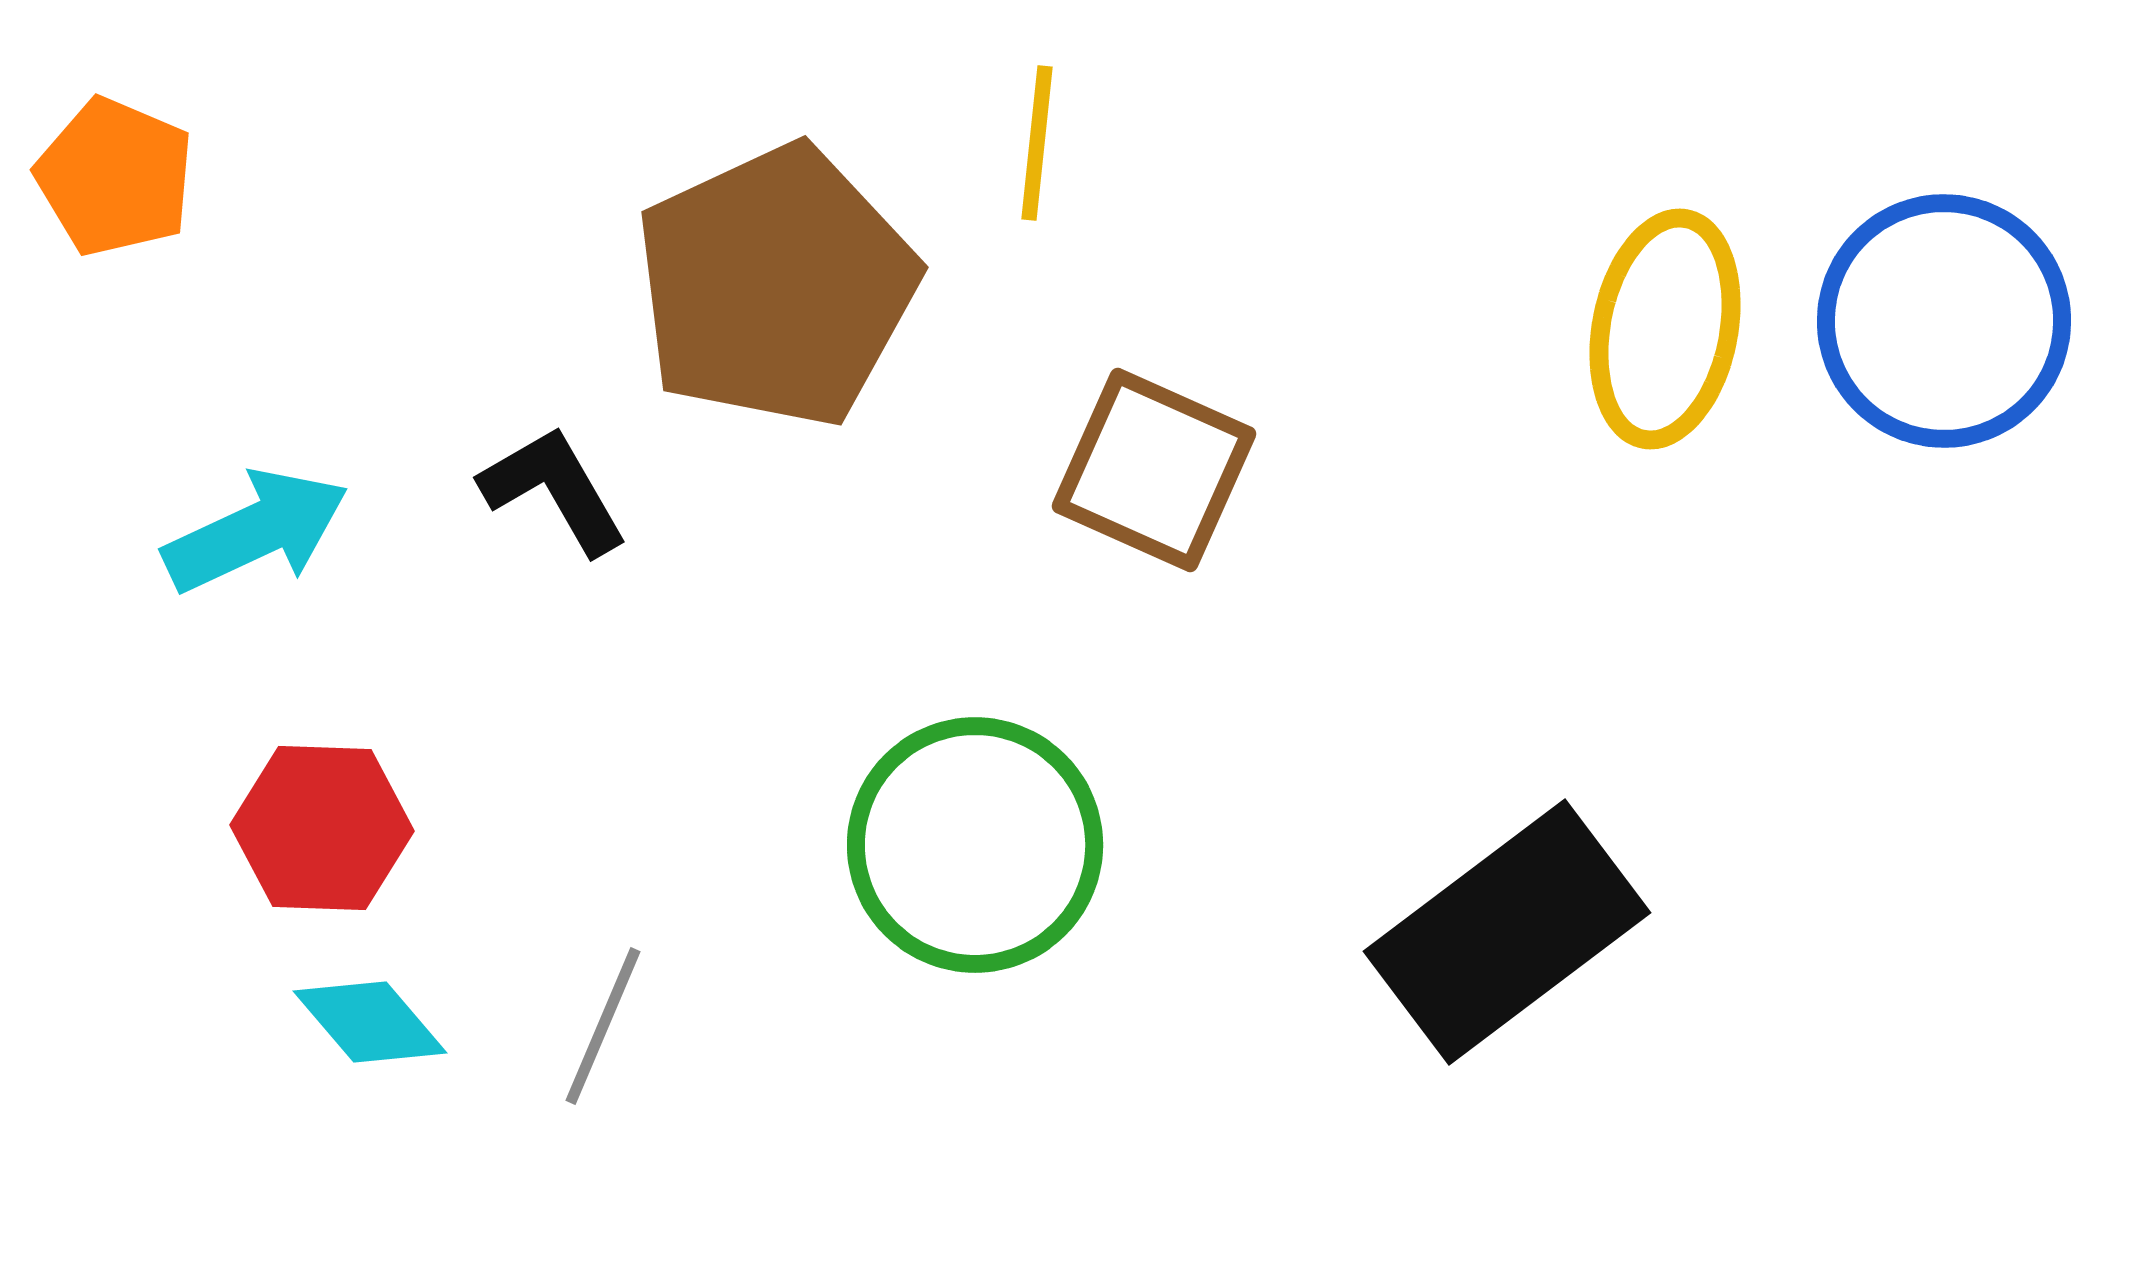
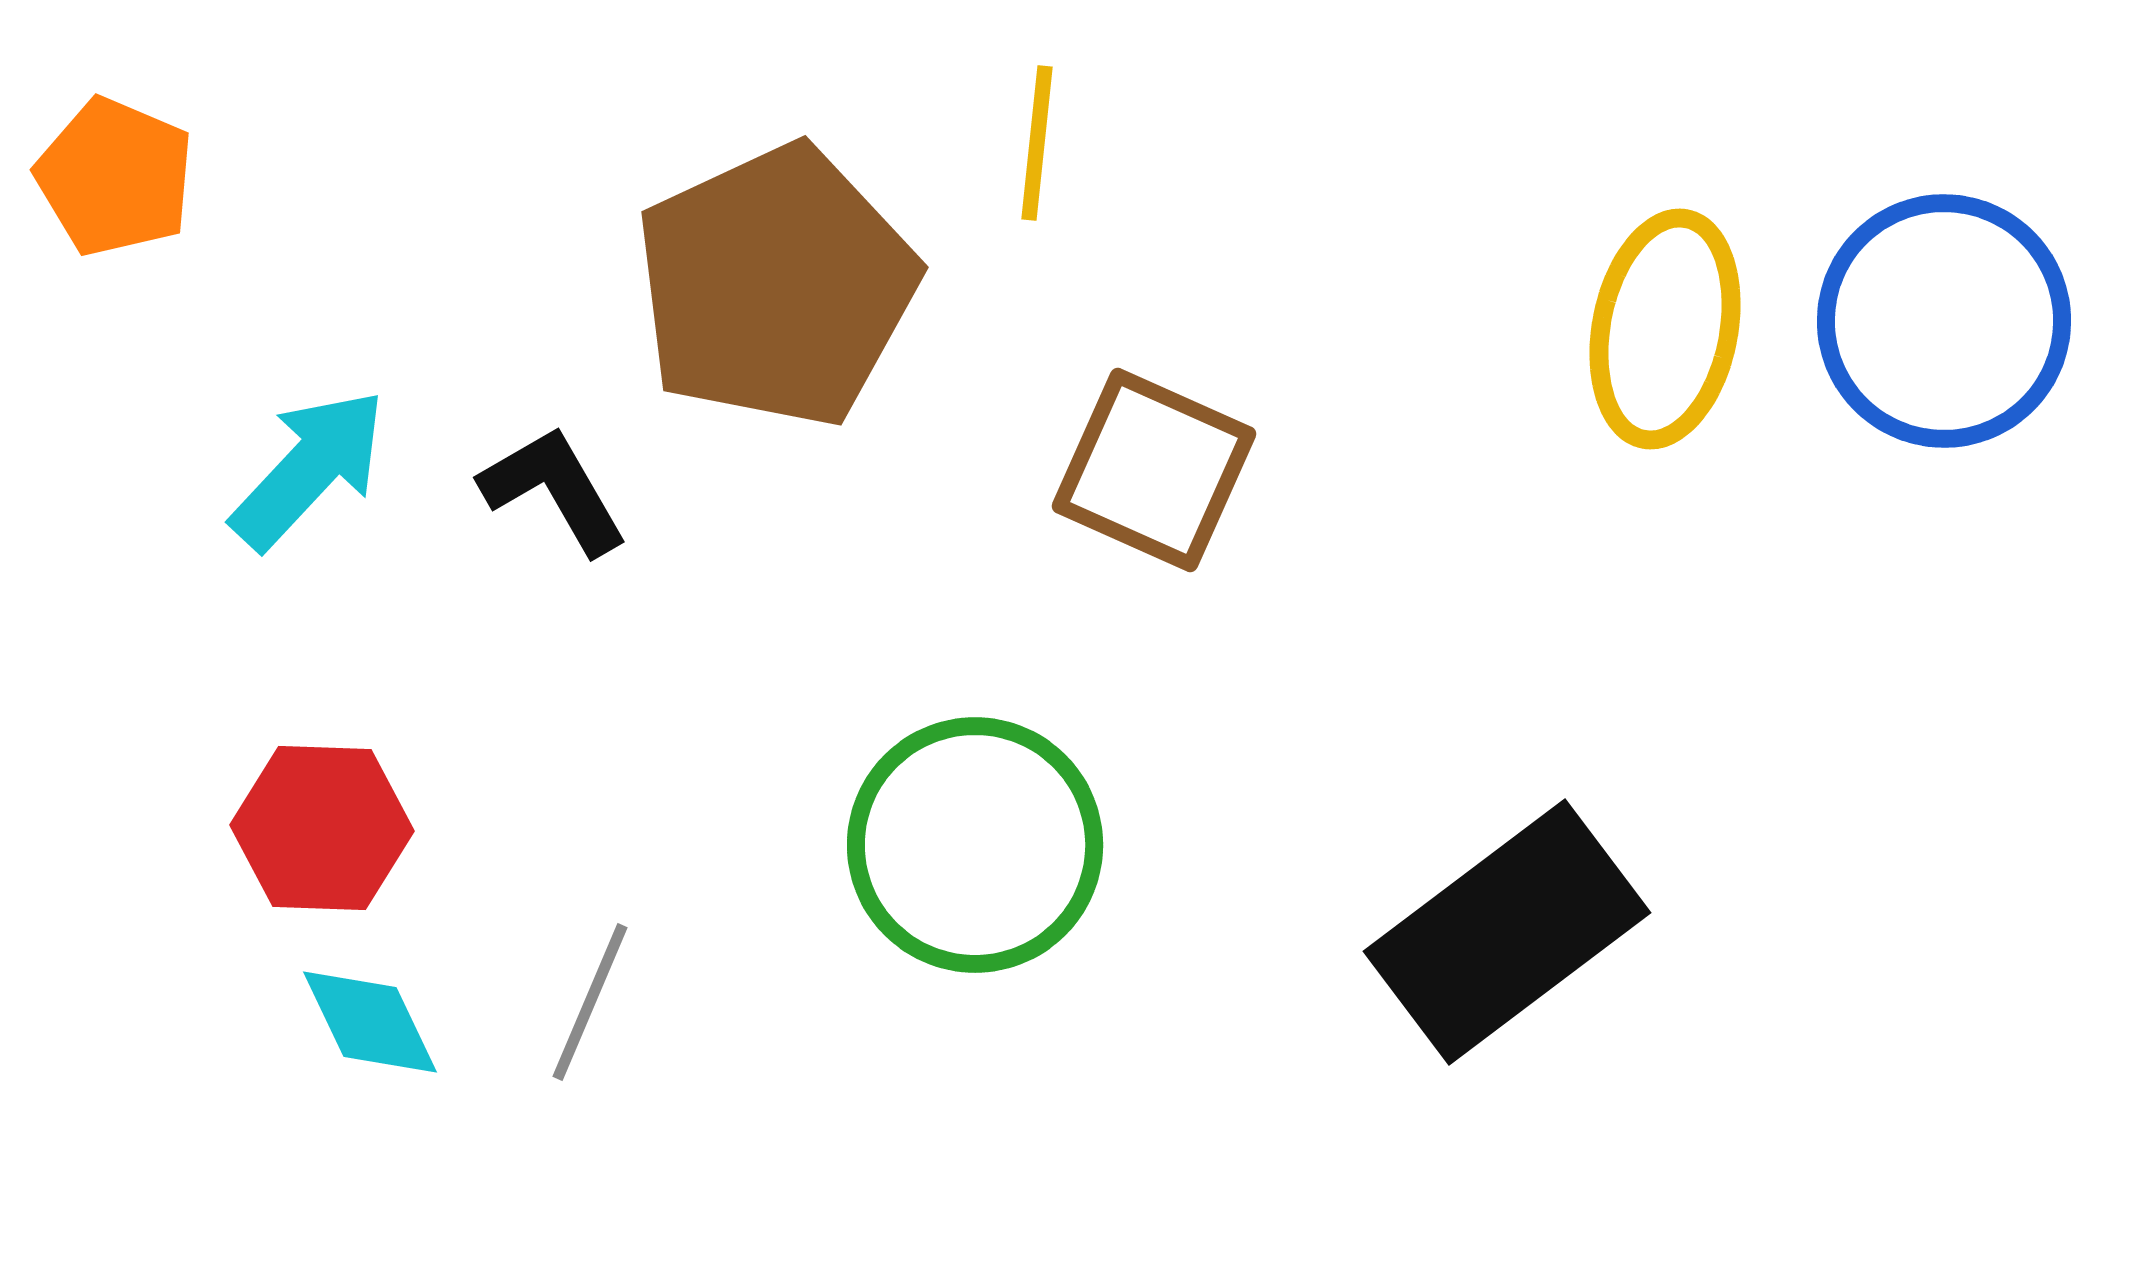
cyan arrow: moved 53 px right, 62 px up; rotated 22 degrees counterclockwise
cyan diamond: rotated 15 degrees clockwise
gray line: moved 13 px left, 24 px up
